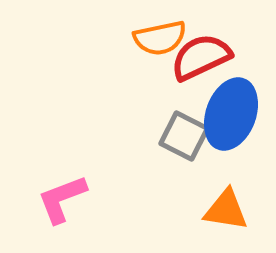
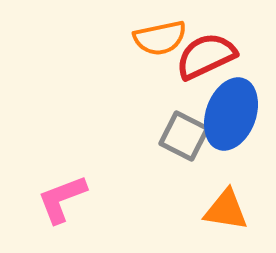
red semicircle: moved 5 px right, 1 px up
